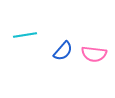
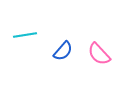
pink semicircle: moved 5 px right; rotated 40 degrees clockwise
